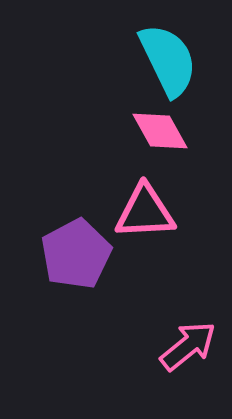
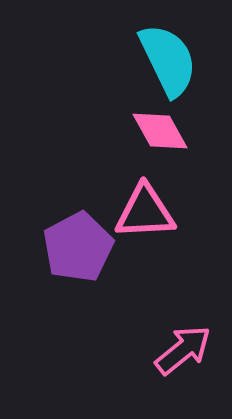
purple pentagon: moved 2 px right, 7 px up
pink arrow: moved 5 px left, 4 px down
